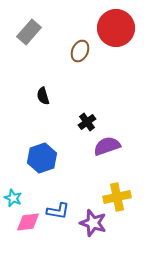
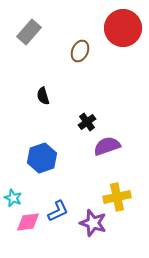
red circle: moved 7 px right
blue L-shape: rotated 35 degrees counterclockwise
